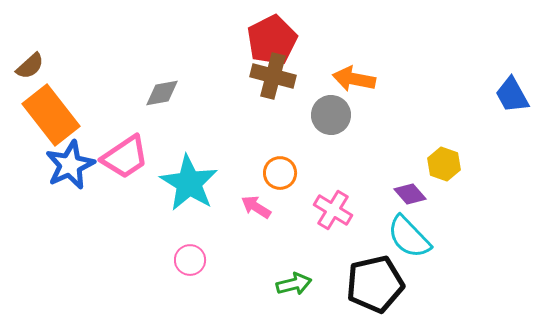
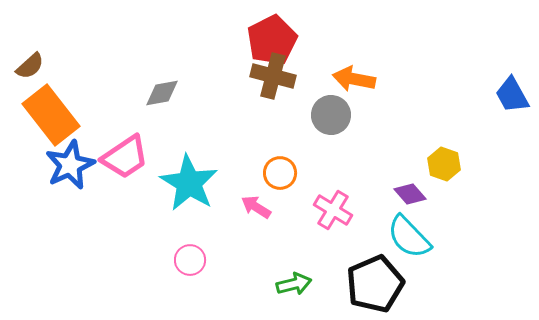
black pentagon: rotated 10 degrees counterclockwise
